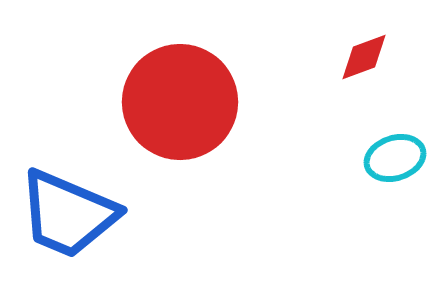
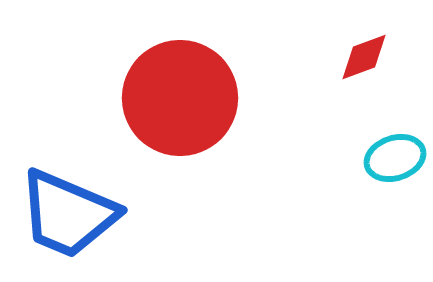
red circle: moved 4 px up
